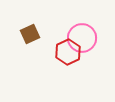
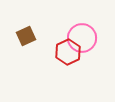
brown square: moved 4 px left, 2 px down
